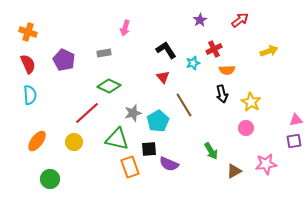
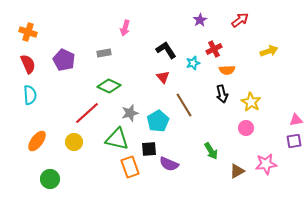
gray star: moved 3 px left
brown triangle: moved 3 px right
